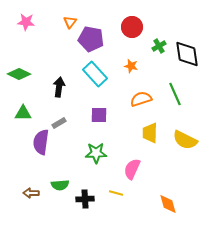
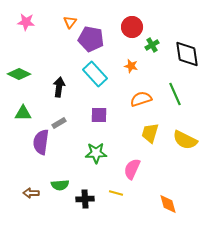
green cross: moved 7 px left, 1 px up
yellow trapezoid: rotated 15 degrees clockwise
